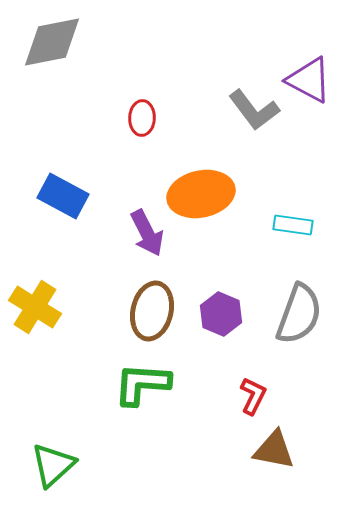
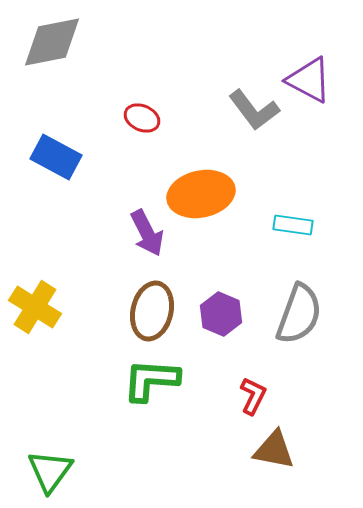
red ellipse: rotated 68 degrees counterclockwise
blue rectangle: moved 7 px left, 39 px up
green L-shape: moved 9 px right, 4 px up
green triangle: moved 3 px left, 6 px down; rotated 12 degrees counterclockwise
